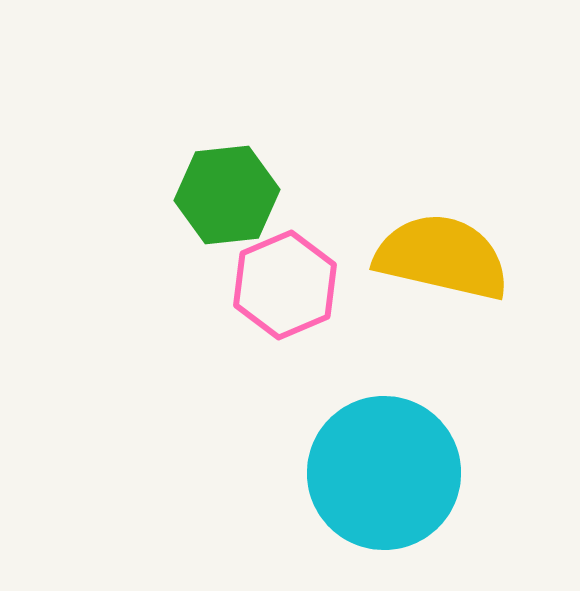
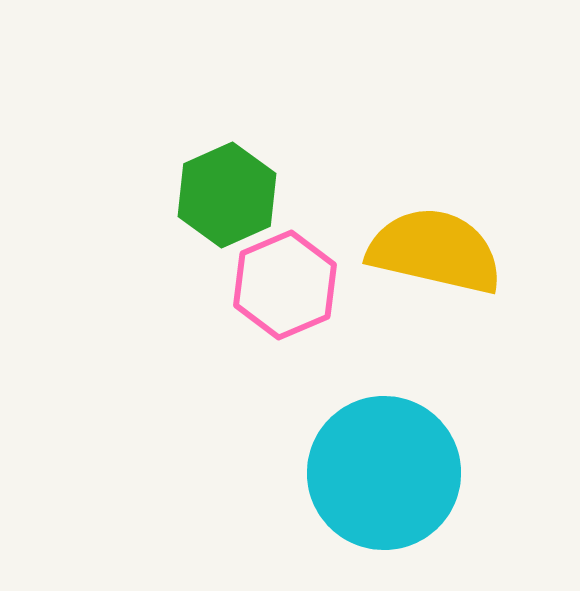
green hexagon: rotated 18 degrees counterclockwise
yellow semicircle: moved 7 px left, 6 px up
